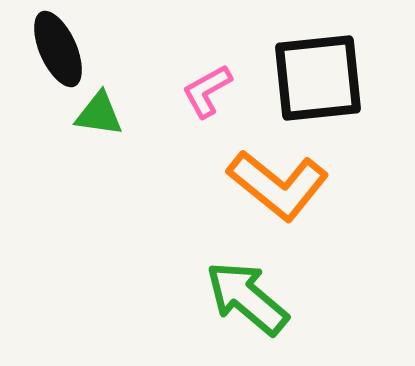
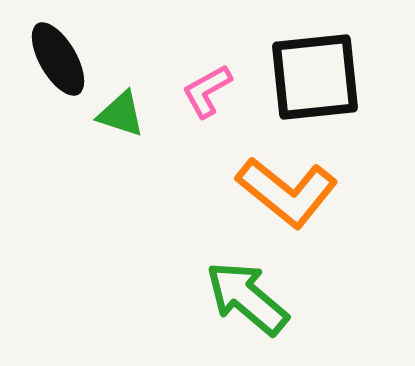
black ellipse: moved 10 px down; rotated 6 degrees counterclockwise
black square: moved 3 px left, 1 px up
green triangle: moved 22 px right; rotated 10 degrees clockwise
orange L-shape: moved 9 px right, 7 px down
